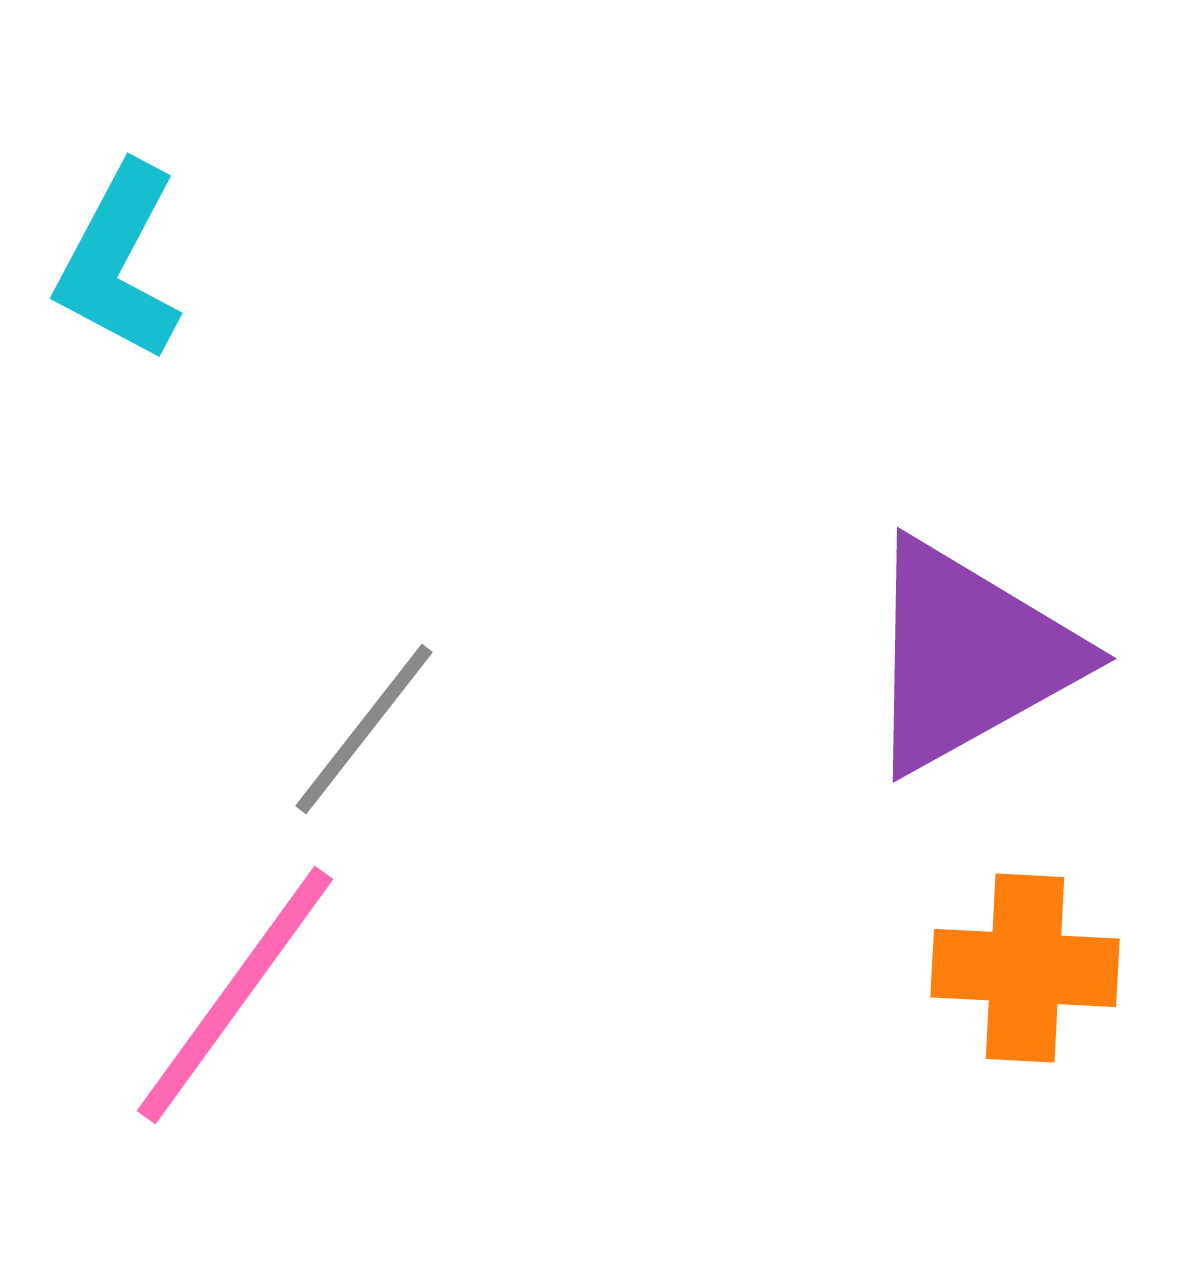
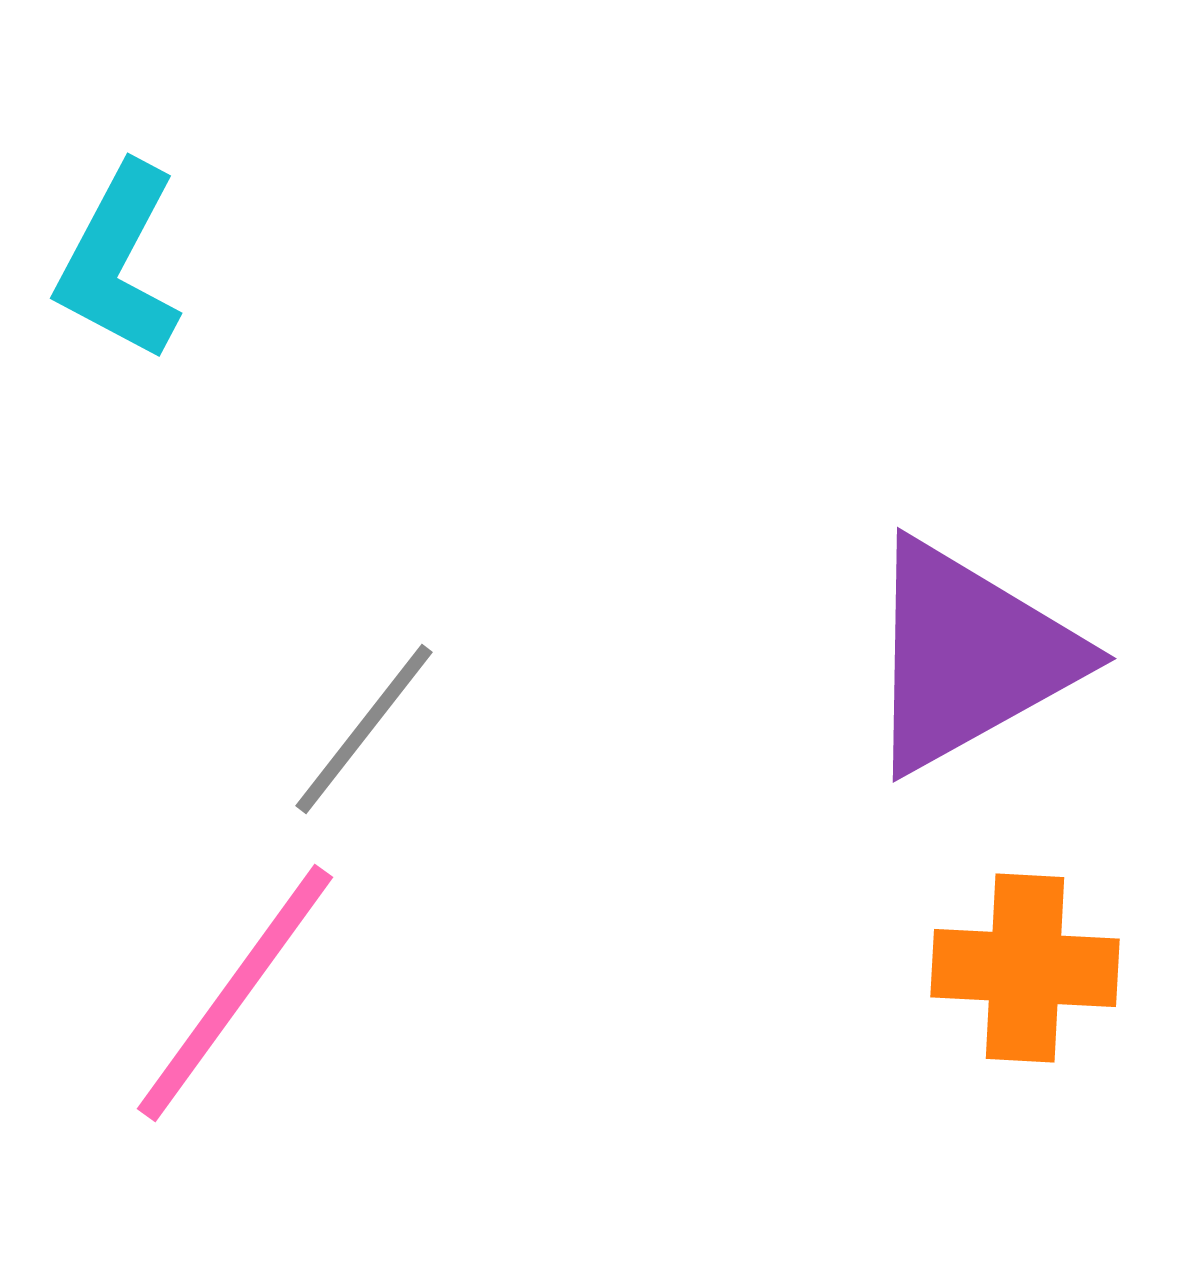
pink line: moved 2 px up
